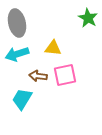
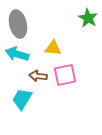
gray ellipse: moved 1 px right, 1 px down
cyan arrow: rotated 35 degrees clockwise
